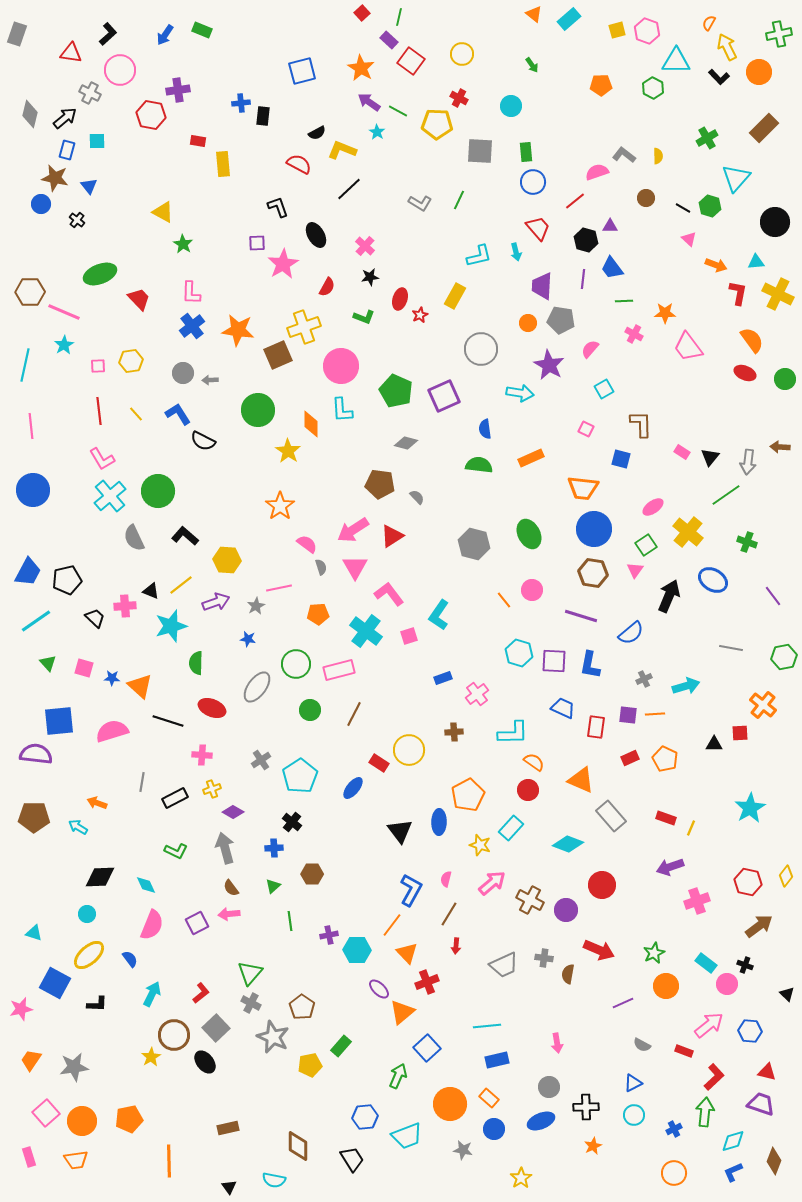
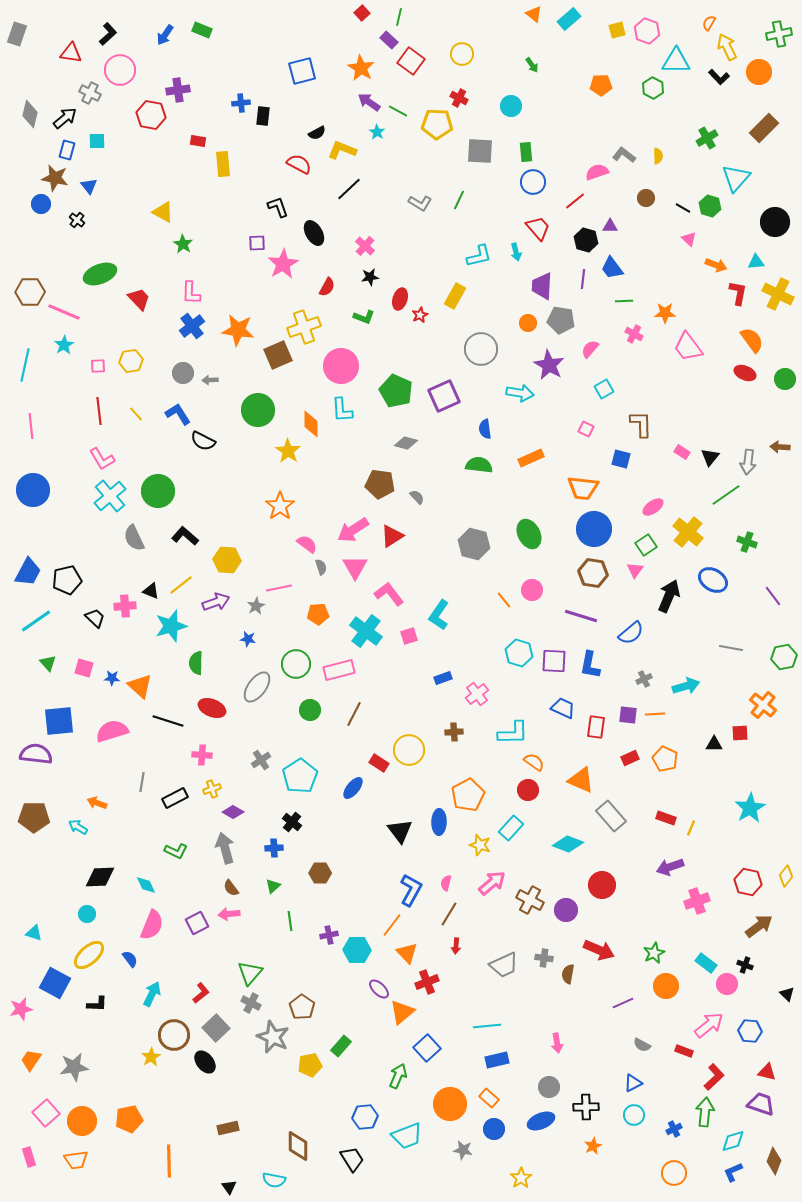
black ellipse at (316, 235): moved 2 px left, 2 px up
brown hexagon at (312, 874): moved 8 px right, 1 px up
pink semicircle at (446, 879): moved 4 px down
